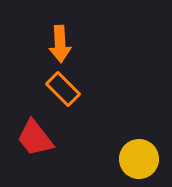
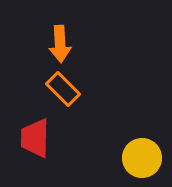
red trapezoid: rotated 39 degrees clockwise
yellow circle: moved 3 px right, 1 px up
